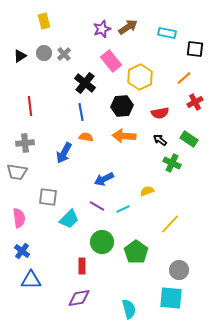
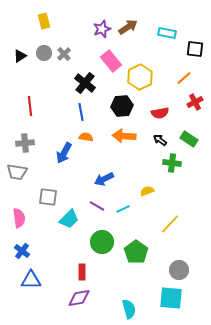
green cross at (172, 163): rotated 18 degrees counterclockwise
red rectangle at (82, 266): moved 6 px down
